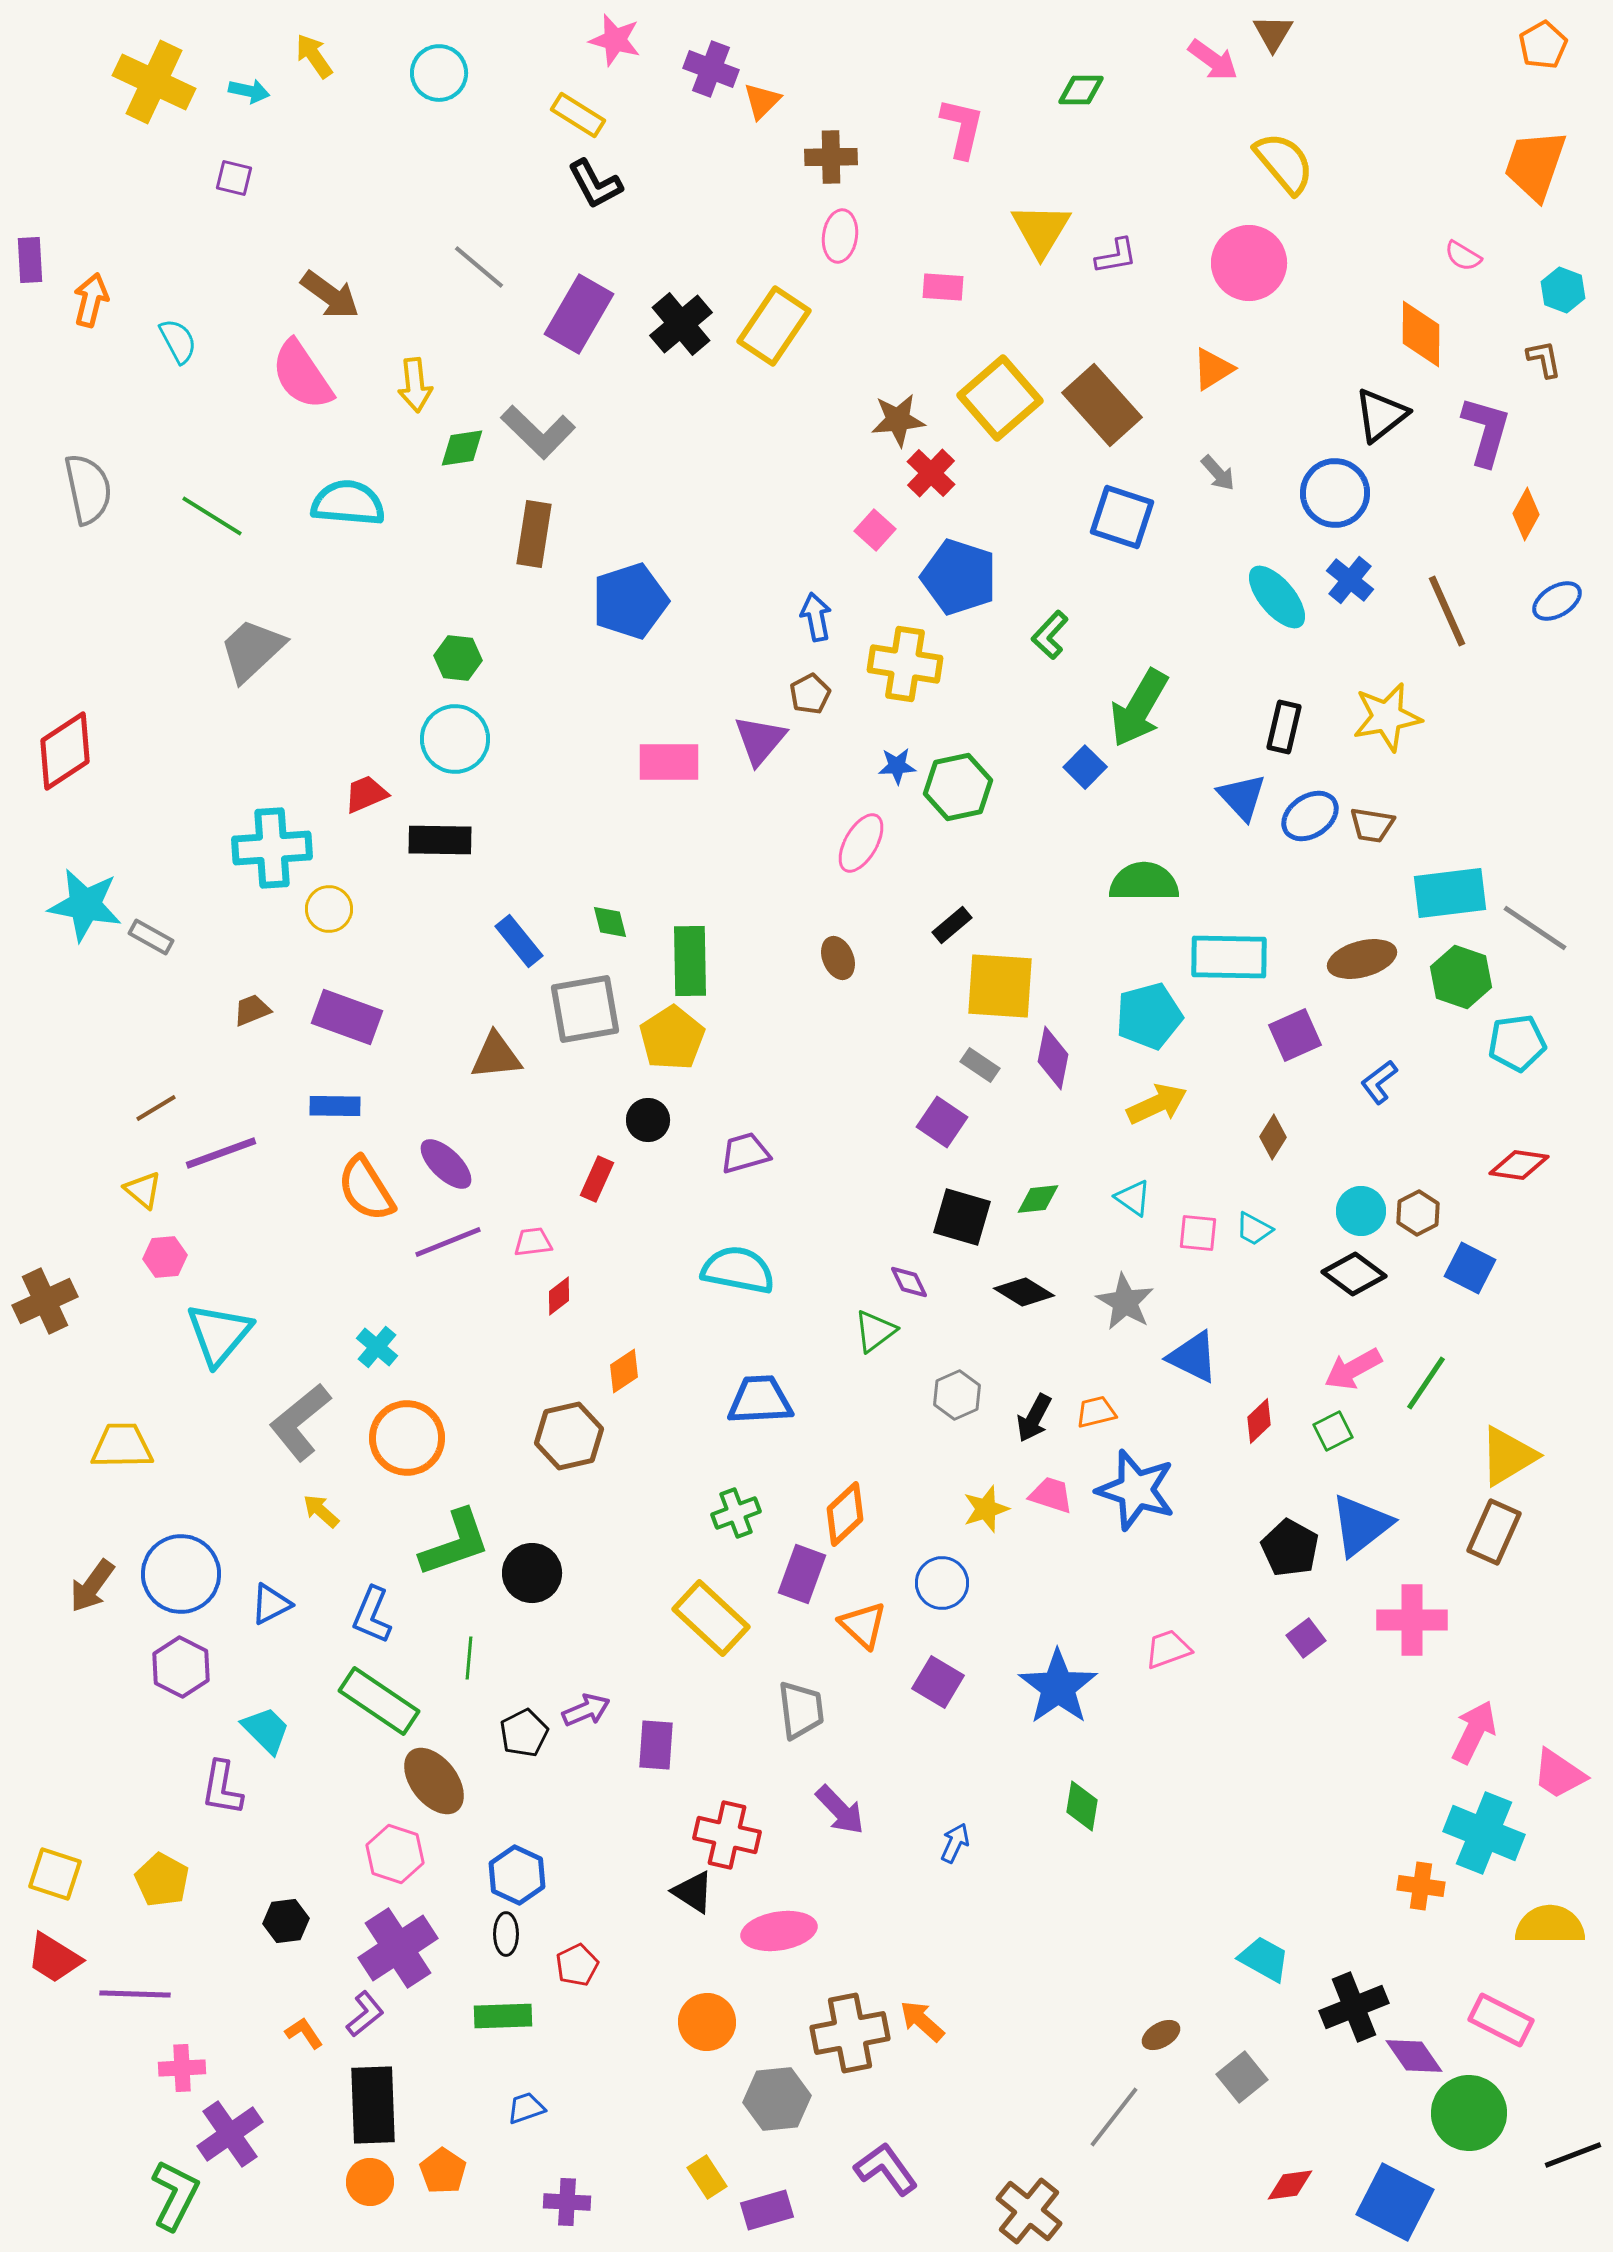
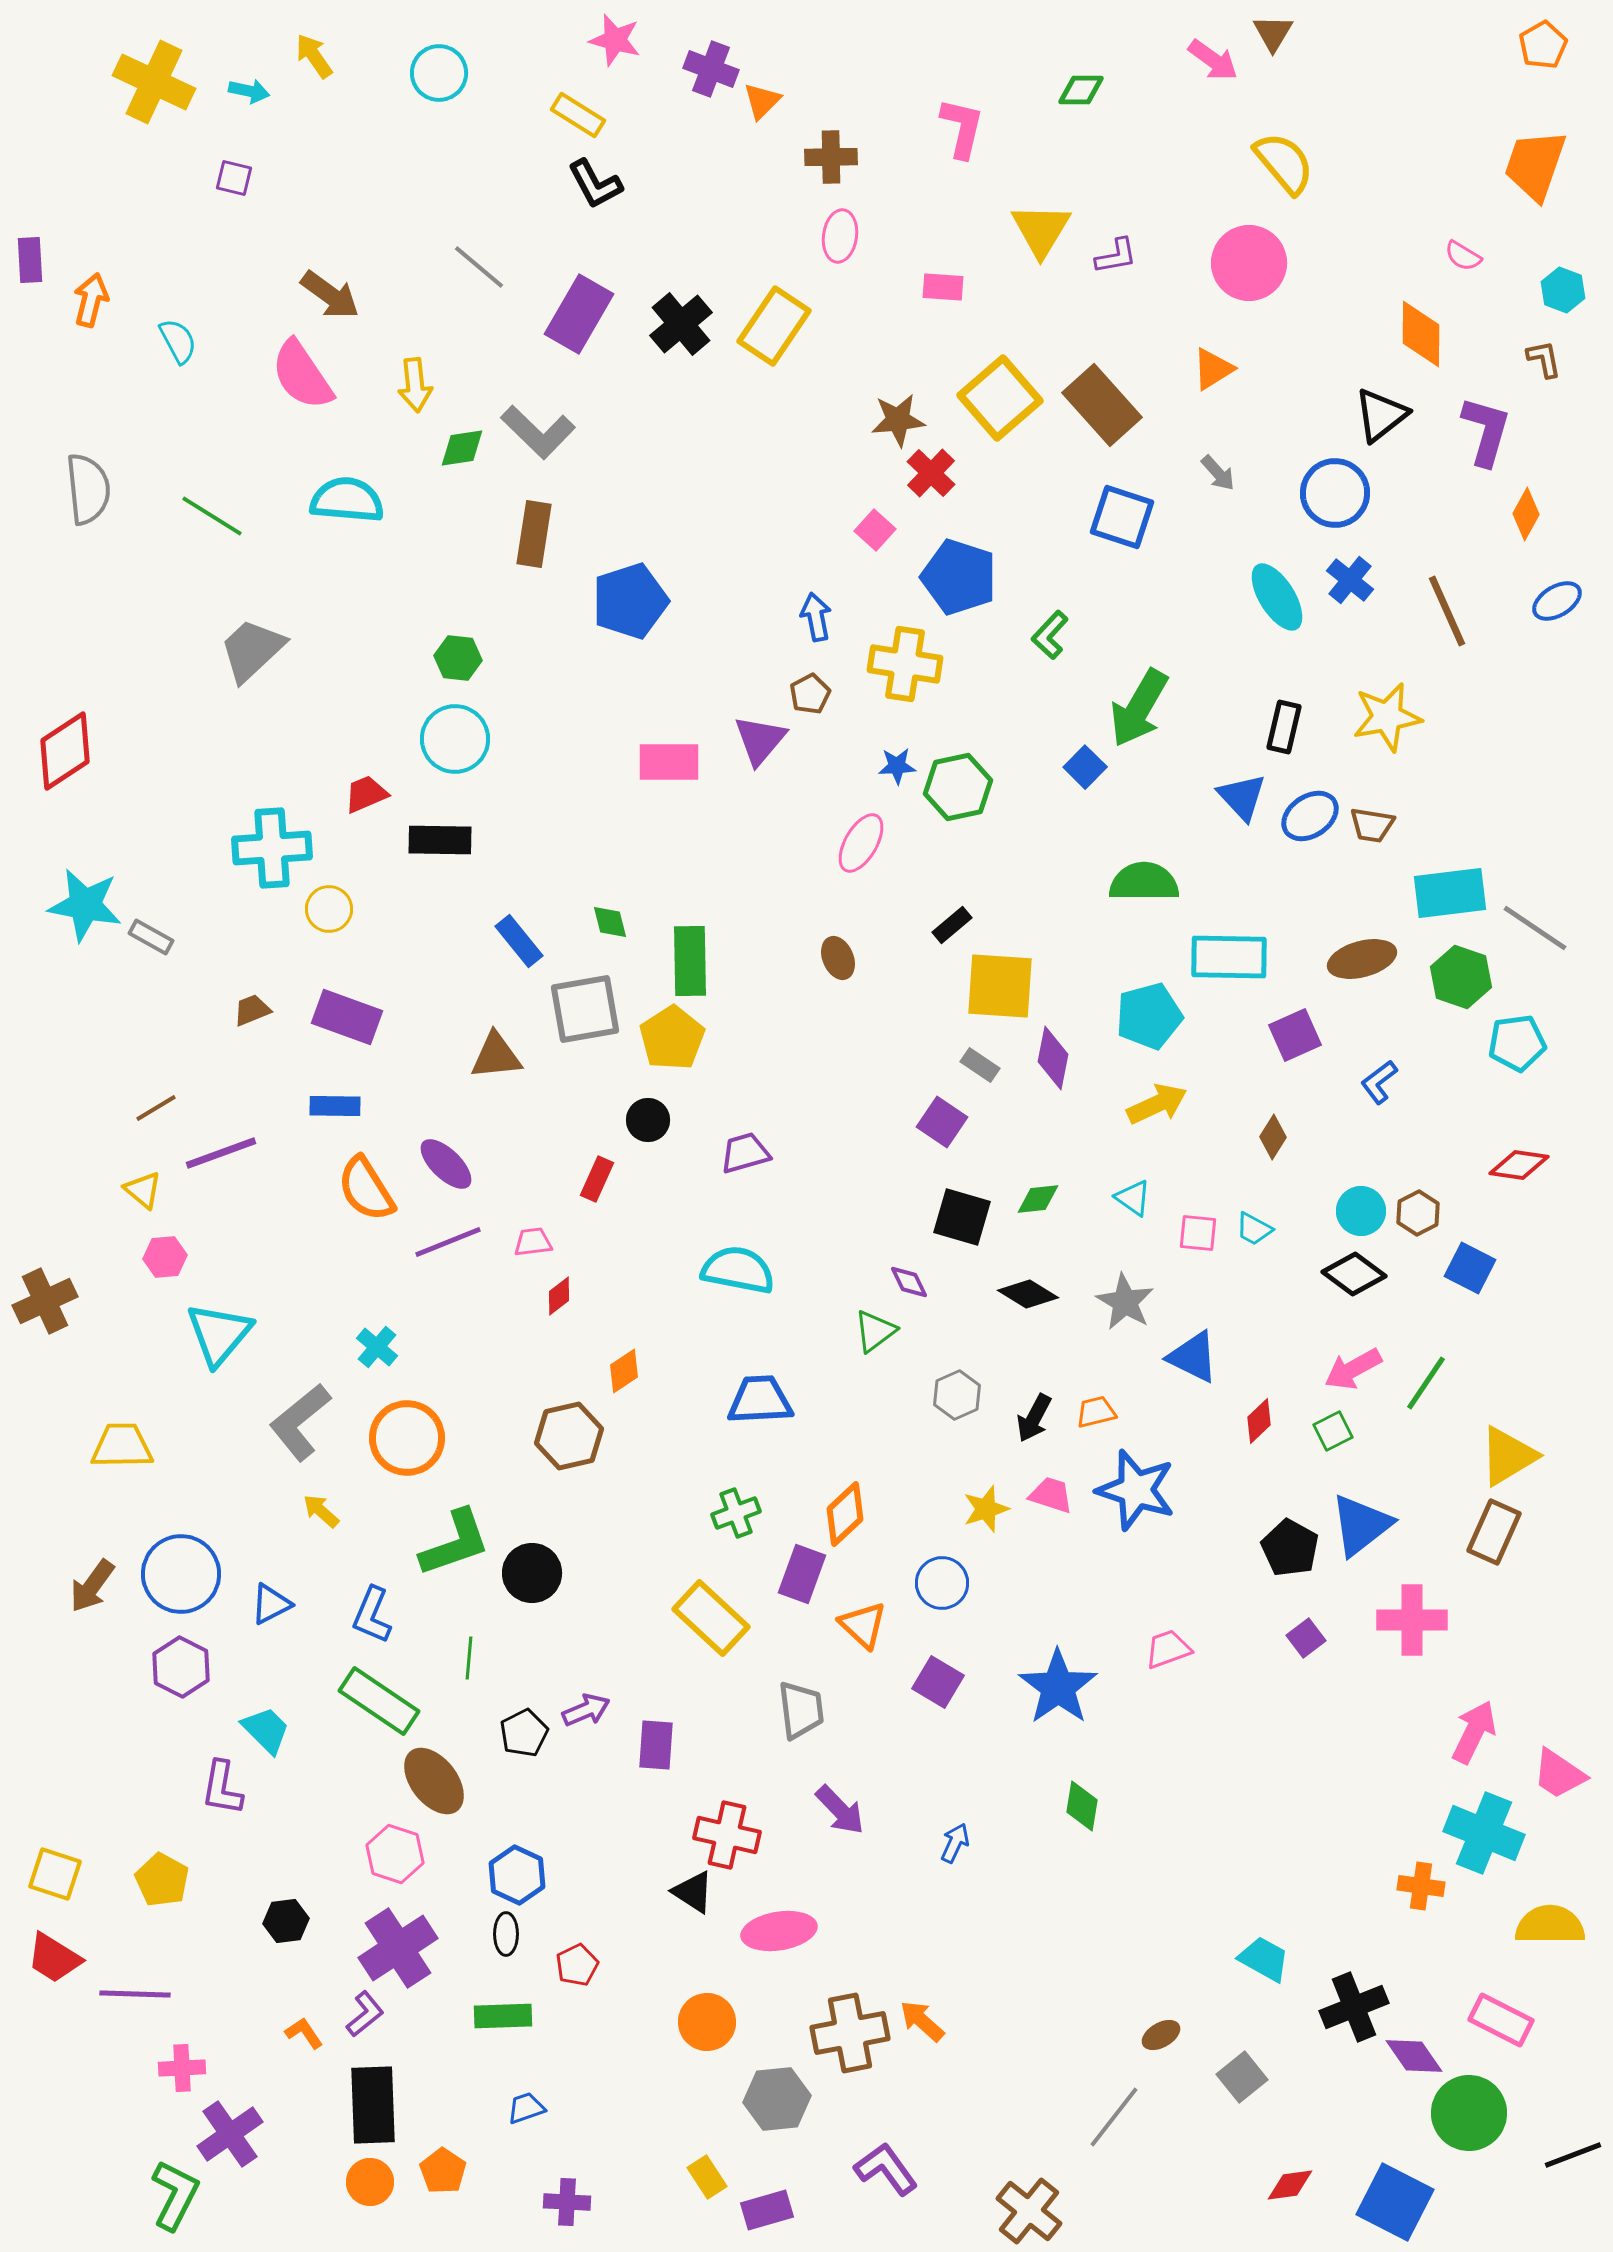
gray semicircle at (88, 489): rotated 6 degrees clockwise
cyan semicircle at (348, 503): moved 1 px left, 3 px up
cyan ellipse at (1277, 597): rotated 8 degrees clockwise
black diamond at (1024, 1292): moved 4 px right, 2 px down
